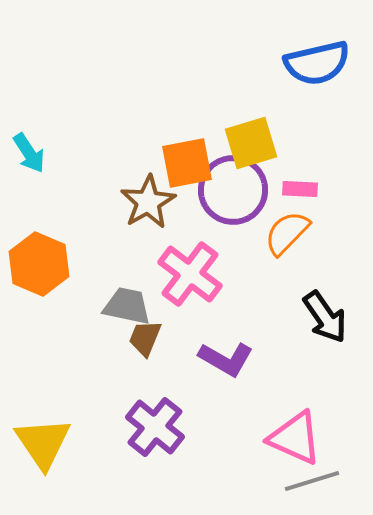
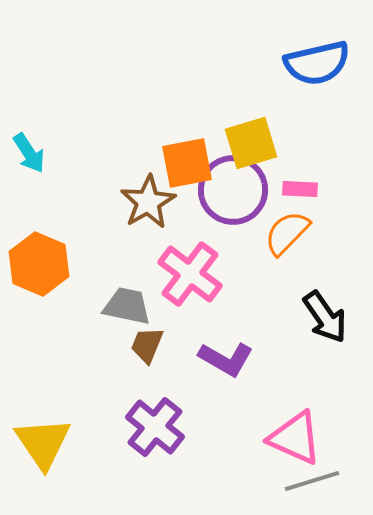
brown trapezoid: moved 2 px right, 7 px down
